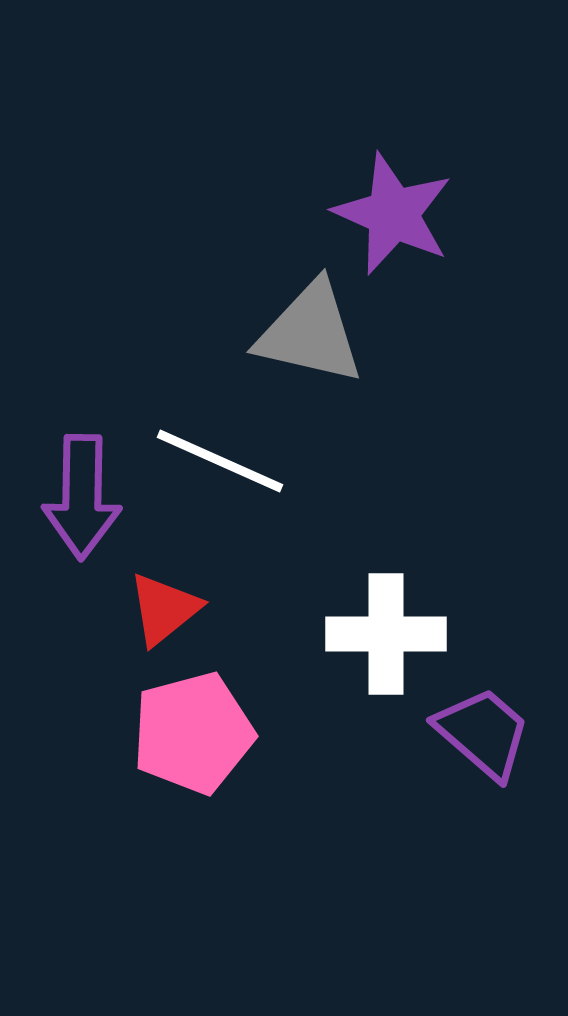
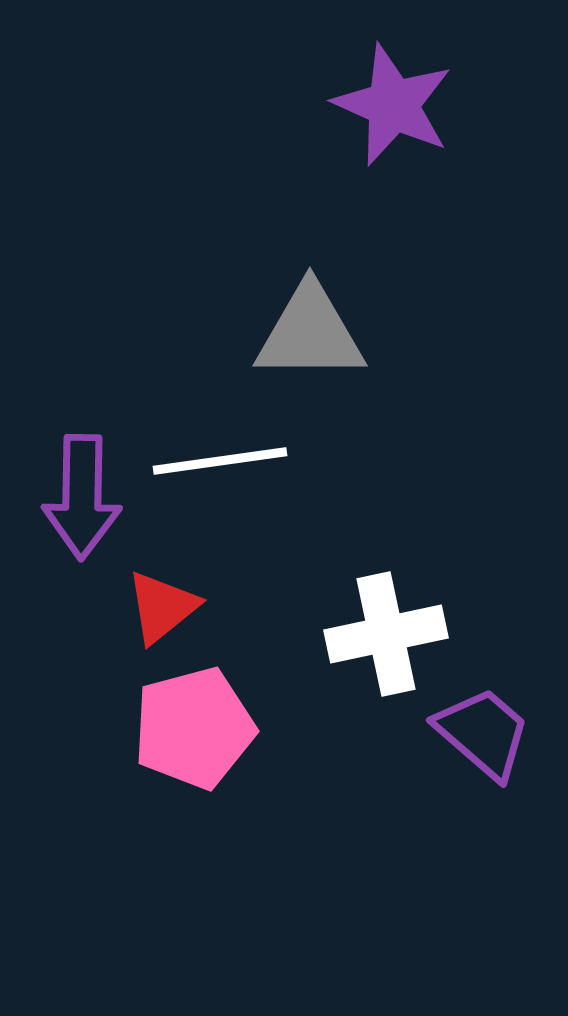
purple star: moved 109 px up
gray triangle: rotated 13 degrees counterclockwise
white line: rotated 32 degrees counterclockwise
red triangle: moved 2 px left, 2 px up
white cross: rotated 12 degrees counterclockwise
pink pentagon: moved 1 px right, 5 px up
